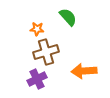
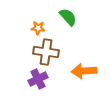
orange star: moved 1 px right, 1 px up
brown cross: rotated 25 degrees clockwise
purple cross: moved 1 px right
